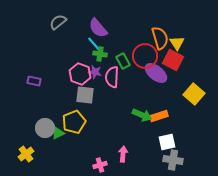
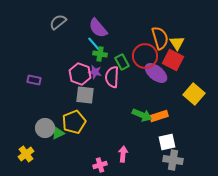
green rectangle: moved 1 px left, 1 px down
purple rectangle: moved 1 px up
